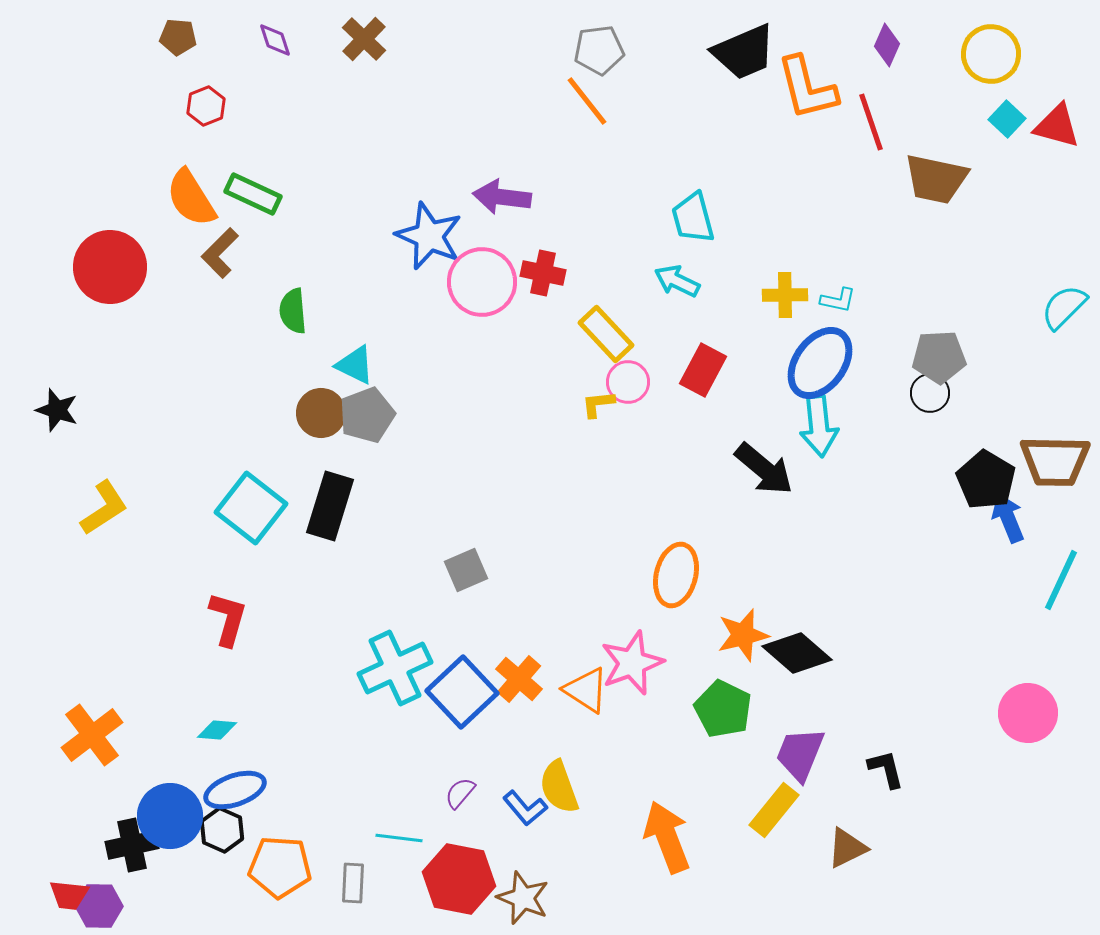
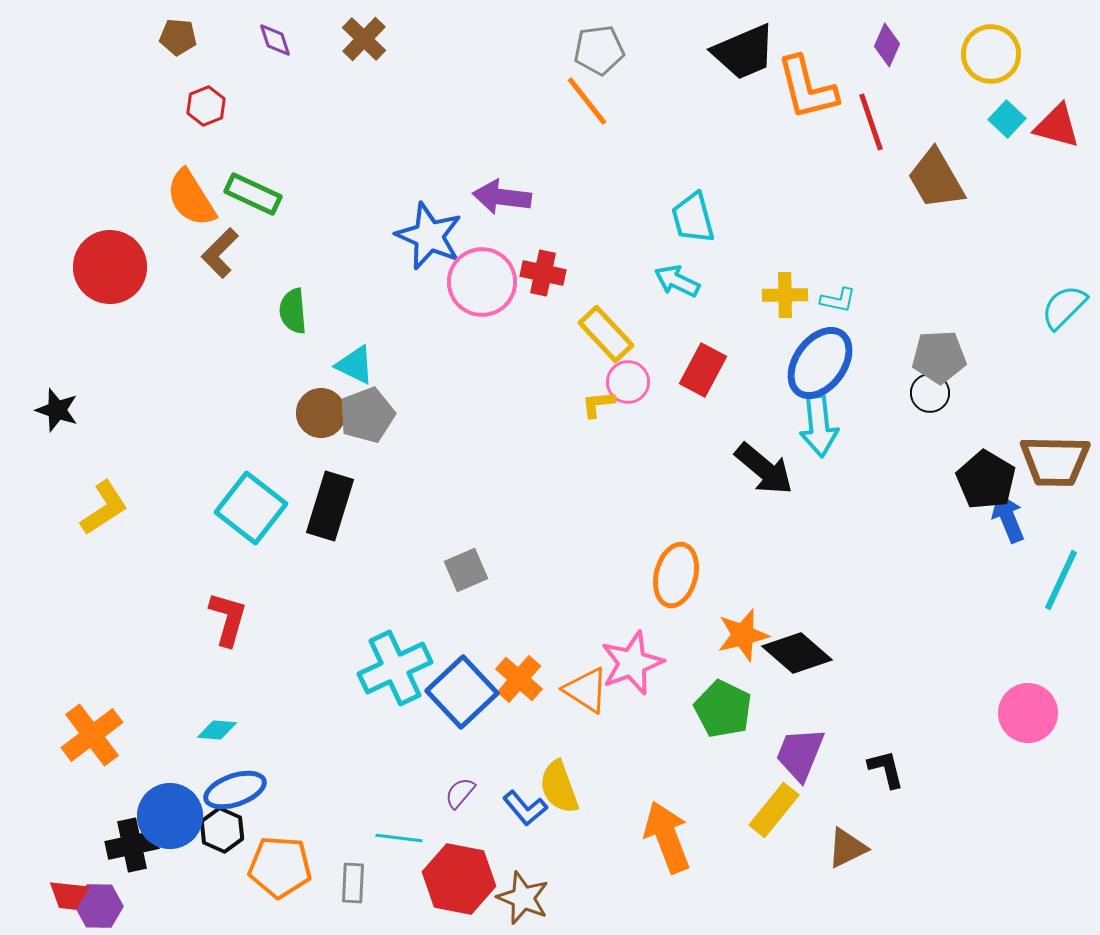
brown trapezoid at (936, 179): rotated 48 degrees clockwise
